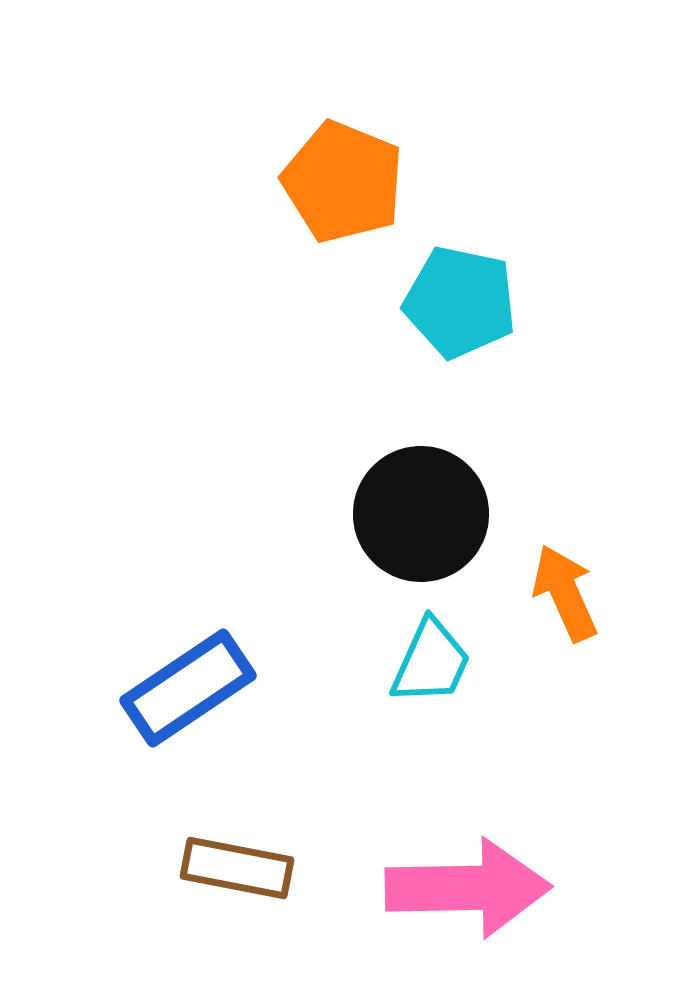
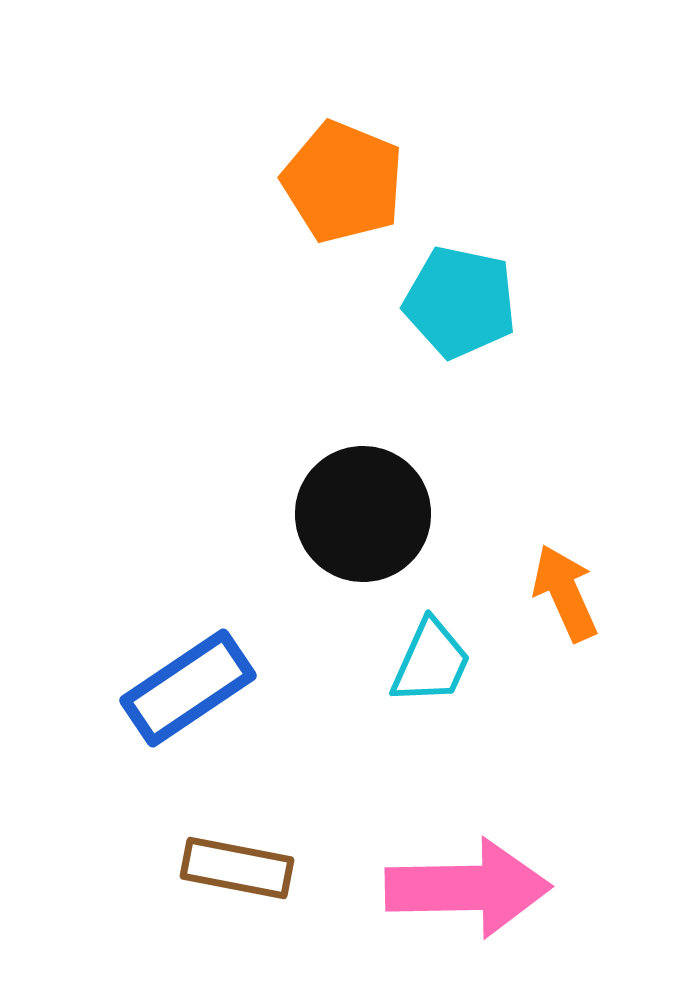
black circle: moved 58 px left
